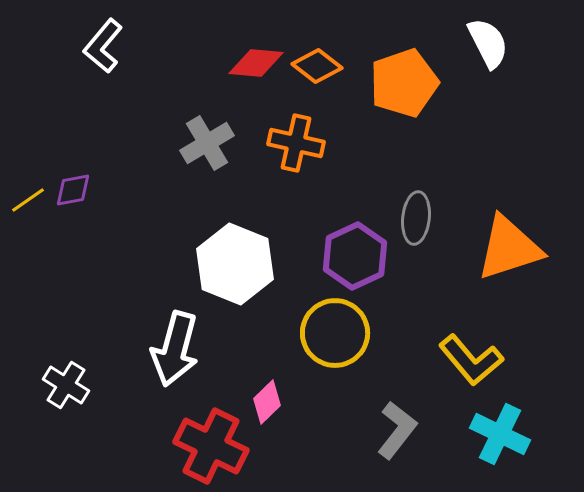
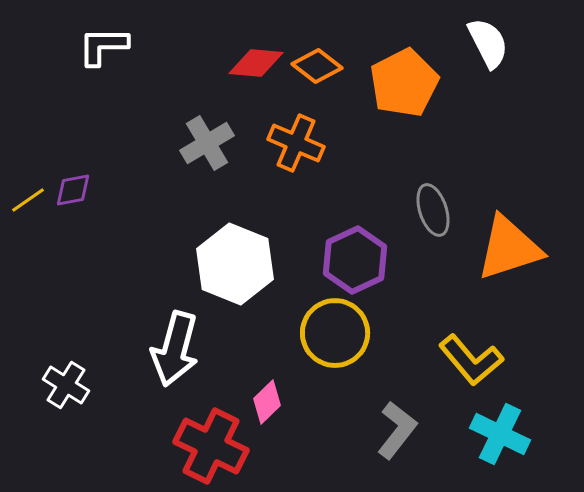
white L-shape: rotated 50 degrees clockwise
orange pentagon: rotated 8 degrees counterclockwise
orange cross: rotated 10 degrees clockwise
gray ellipse: moved 17 px right, 8 px up; rotated 24 degrees counterclockwise
purple hexagon: moved 4 px down
